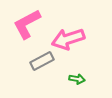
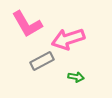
pink L-shape: rotated 92 degrees counterclockwise
green arrow: moved 1 px left, 2 px up
